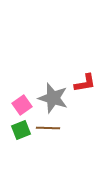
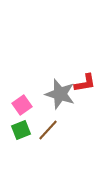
gray star: moved 7 px right, 4 px up
brown line: moved 2 px down; rotated 50 degrees counterclockwise
